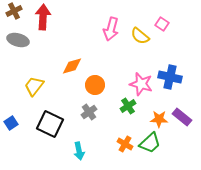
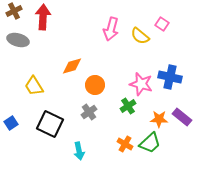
yellow trapezoid: rotated 70 degrees counterclockwise
